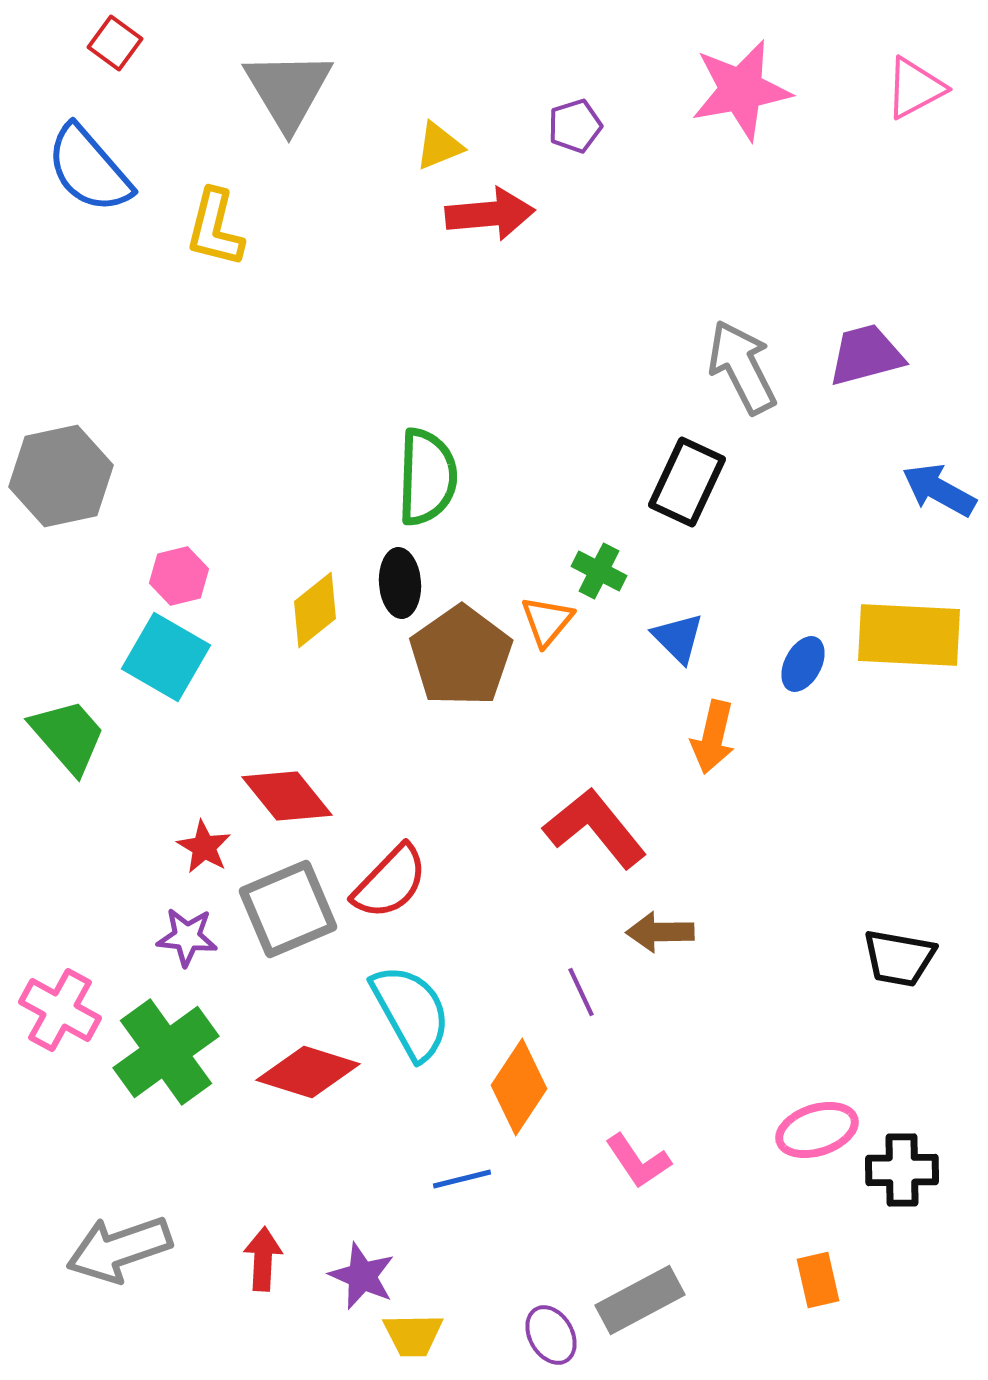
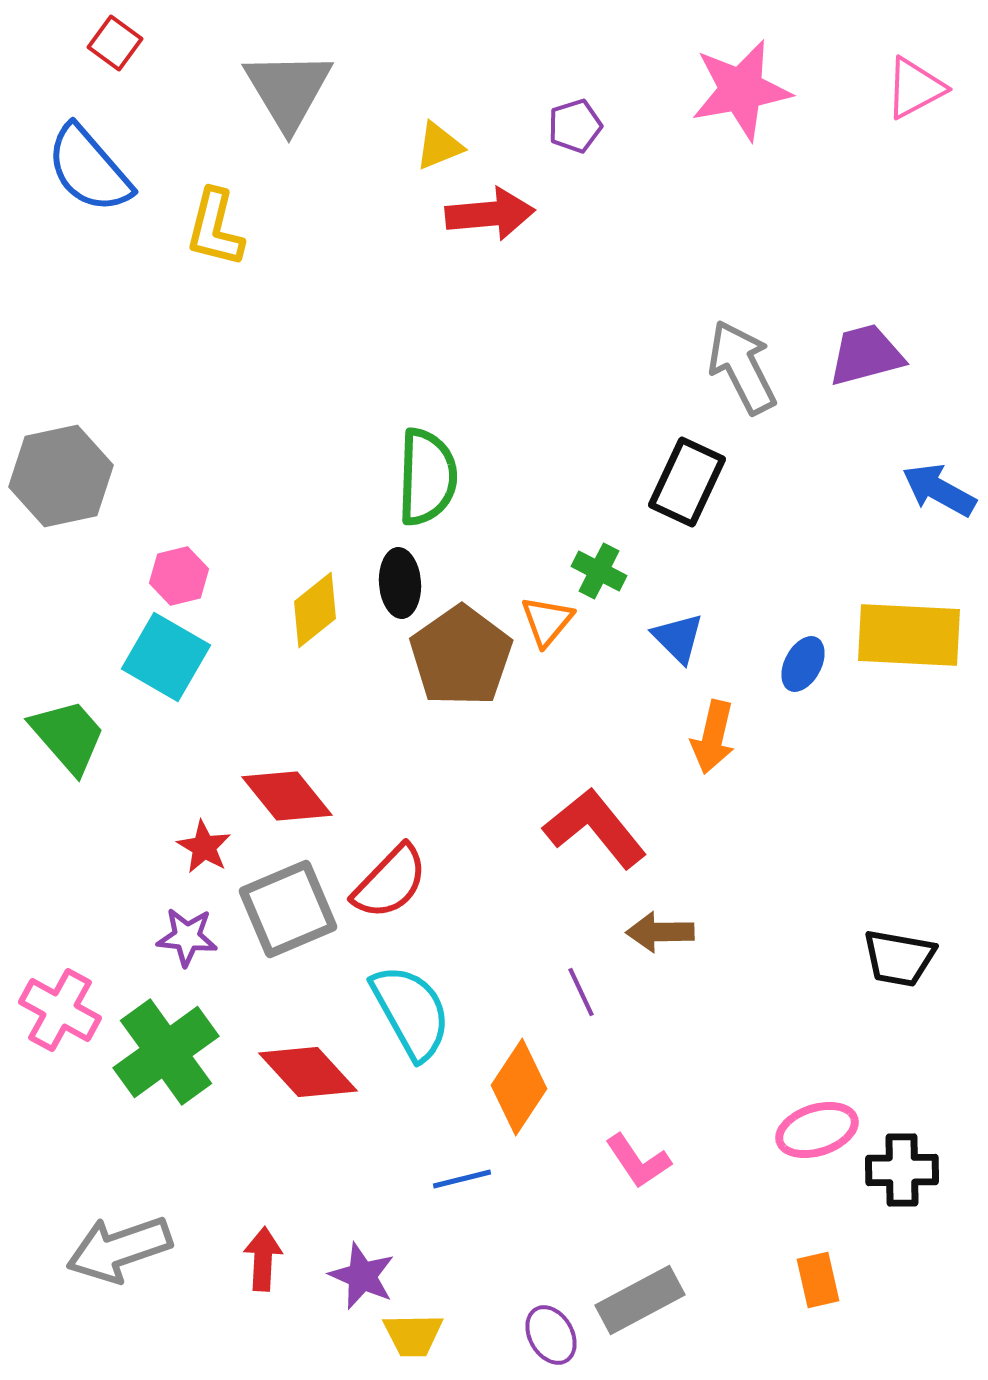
red diamond at (308, 1072): rotated 30 degrees clockwise
